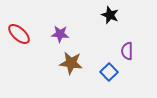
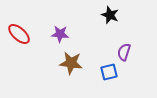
purple semicircle: moved 3 px left, 1 px down; rotated 18 degrees clockwise
blue square: rotated 30 degrees clockwise
